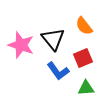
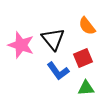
orange semicircle: moved 3 px right
